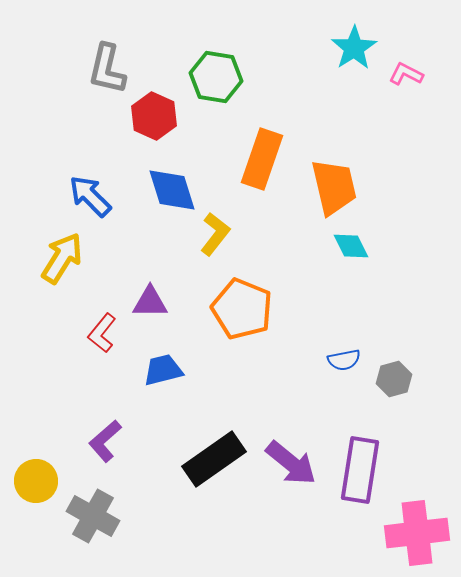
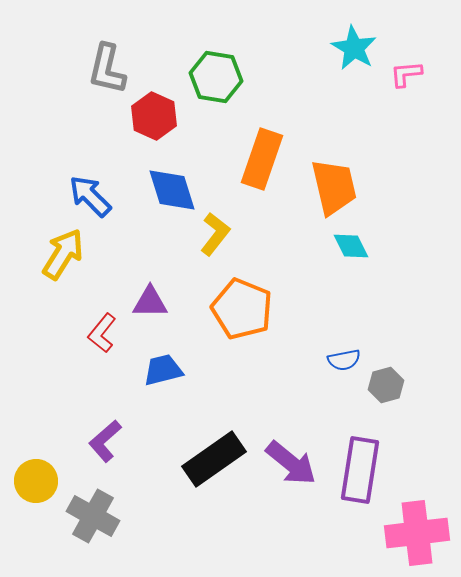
cyan star: rotated 9 degrees counterclockwise
pink L-shape: rotated 32 degrees counterclockwise
yellow arrow: moved 1 px right, 4 px up
gray hexagon: moved 8 px left, 6 px down
